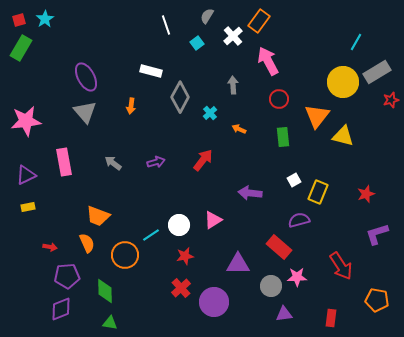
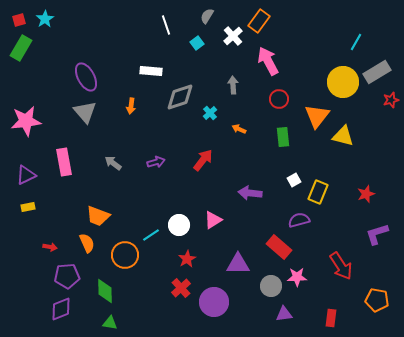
white rectangle at (151, 71): rotated 10 degrees counterclockwise
gray diamond at (180, 97): rotated 44 degrees clockwise
red star at (185, 256): moved 2 px right, 3 px down; rotated 18 degrees counterclockwise
